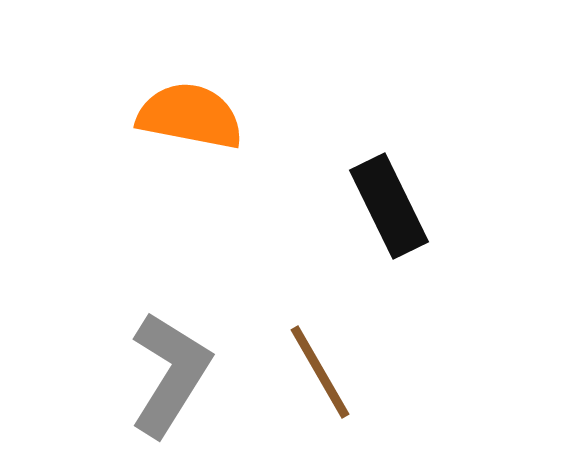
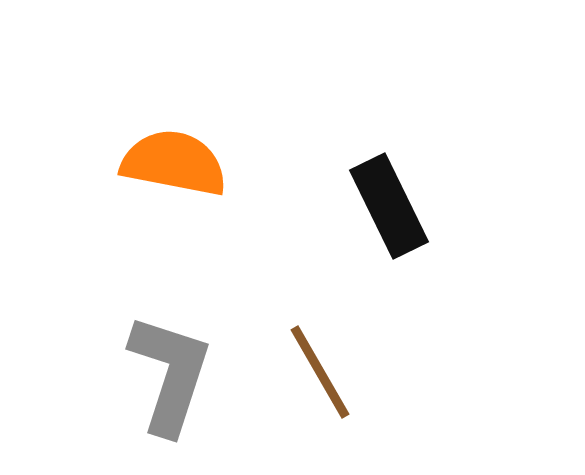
orange semicircle: moved 16 px left, 47 px down
gray L-shape: rotated 14 degrees counterclockwise
